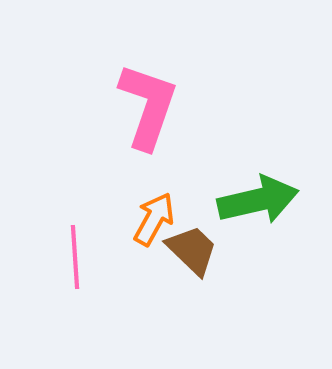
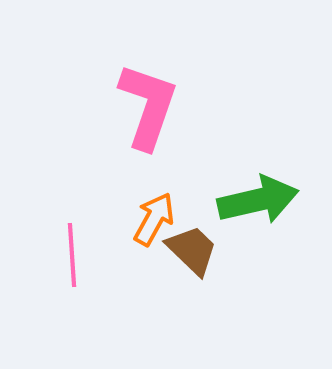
pink line: moved 3 px left, 2 px up
